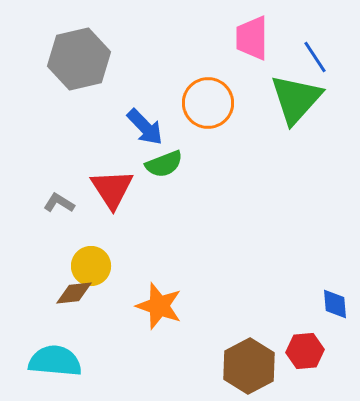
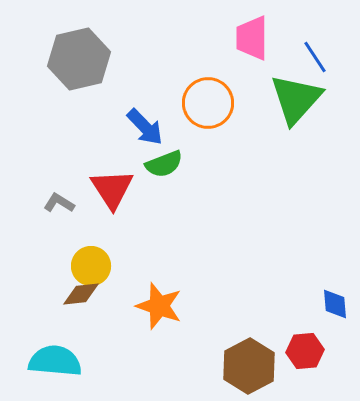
brown diamond: moved 7 px right, 1 px down
